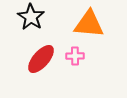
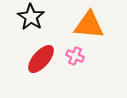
orange triangle: moved 1 px down
pink cross: rotated 24 degrees clockwise
